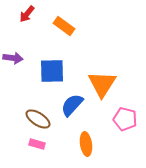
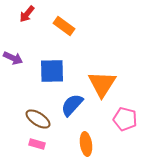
purple arrow: rotated 18 degrees clockwise
